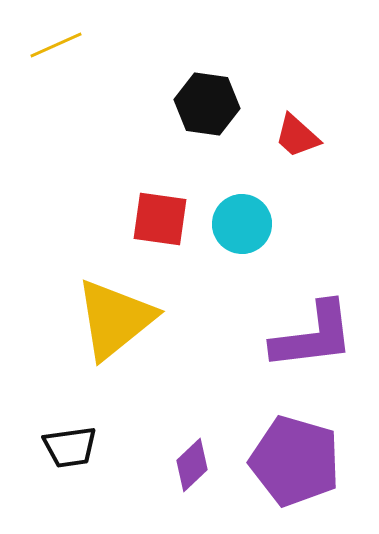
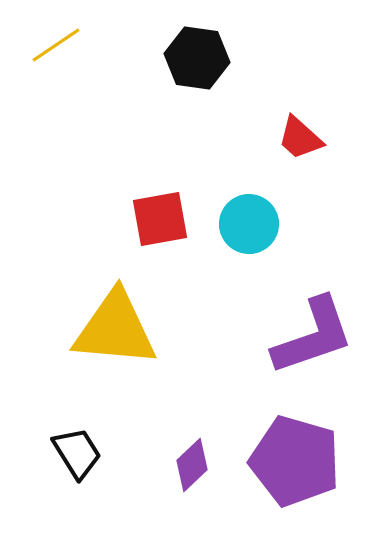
yellow line: rotated 10 degrees counterclockwise
black hexagon: moved 10 px left, 46 px up
red trapezoid: moved 3 px right, 2 px down
red square: rotated 18 degrees counterclockwise
cyan circle: moved 7 px right
yellow triangle: moved 10 px down; rotated 44 degrees clockwise
purple L-shape: rotated 12 degrees counterclockwise
black trapezoid: moved 7 px right, 6 px down; rotated 114 degrees counterclockwise
